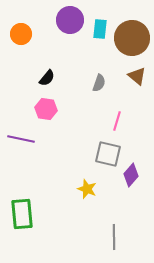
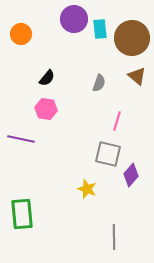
purple circle: moved 4 px right, 1 px up
cyan rectangle: rotated 12 degrees counterclockwise
